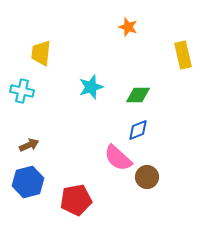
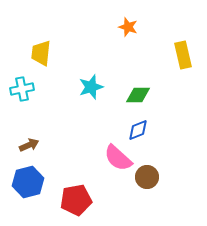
cyan cross: moved 2 px up; rotated 25 degrees counterclockwise
